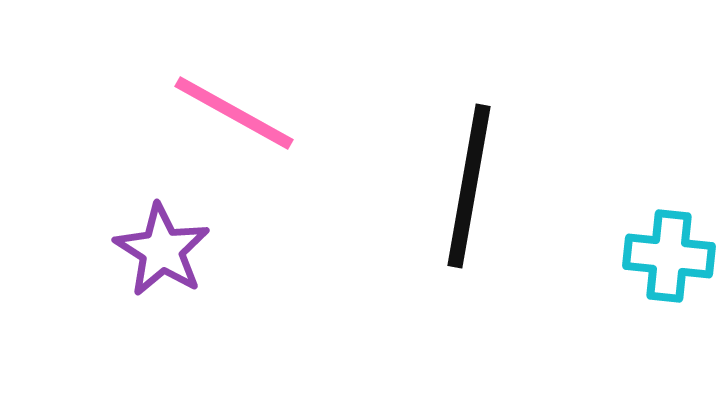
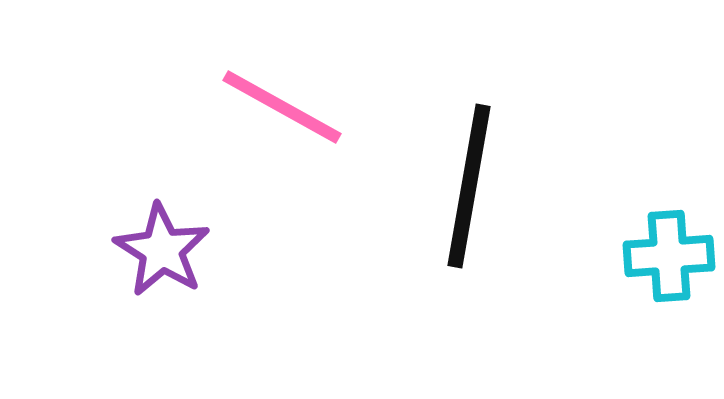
pink line: moved 48 px right, 6 px up
cyan cross: rotated 10 degrees counterclockwise
